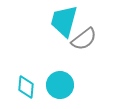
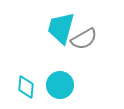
cyan trapezoid: moved 3 px left, 7 px down
gray semicircle: rotated 8 degrees clockwise
